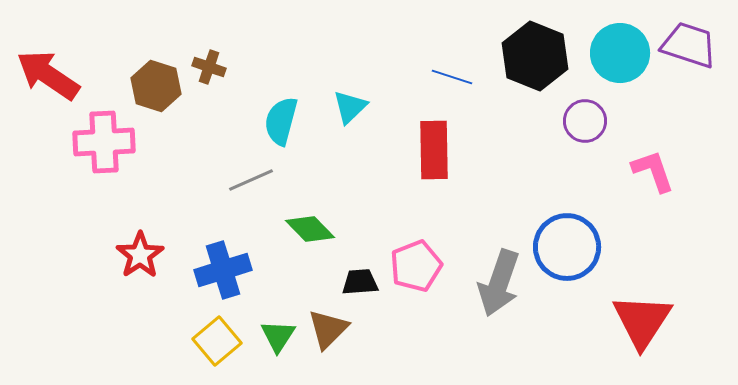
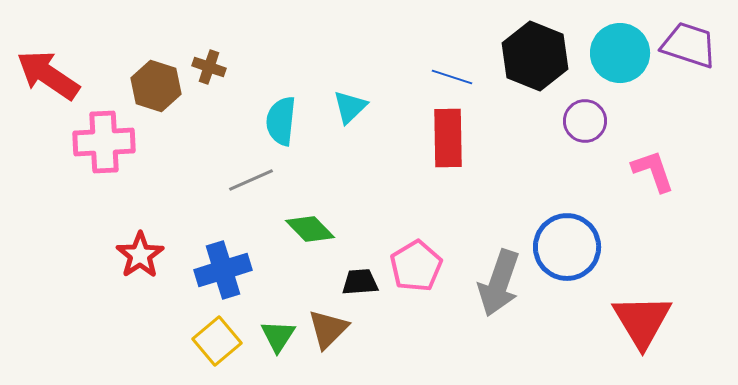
cyan semicircle: rotated 9 degrees counterclockwise
red rectangle: moved 14 px right, 12 px up
pink pentagon: rotated 9 degrees counterclockwise
red triangle: rotated 4 degrees counterclockwise
